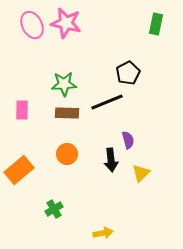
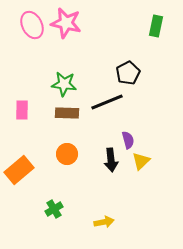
green rectangle: moved 2 px down
green star: rotated 10 degrees clockwise
yellow triangle: moved 12 px up
yellow arrow: moved 1 px right, 11 px up
